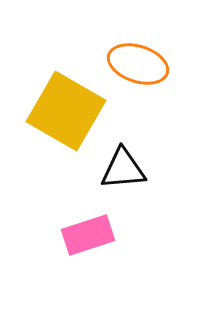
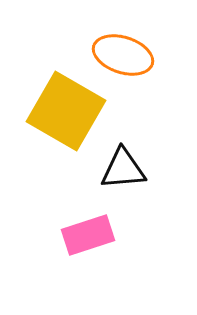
orange ellipse: moved 15 px left, 9 px up
